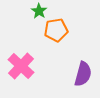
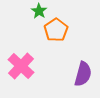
orange pentagon: rotated 25 degrees counterclockwise
